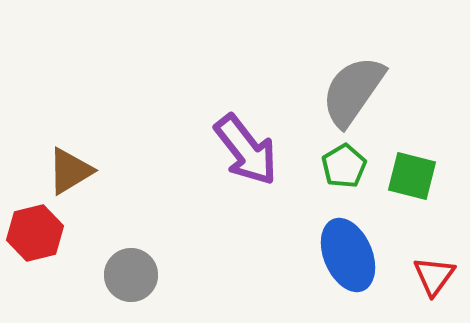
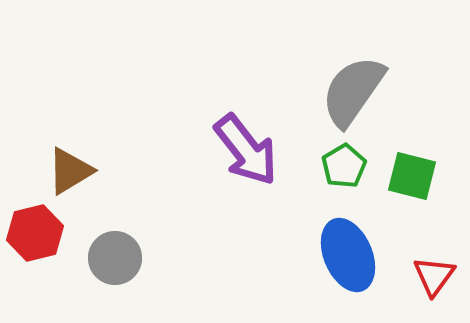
gray circle: moved 16 px left, 17 px up
